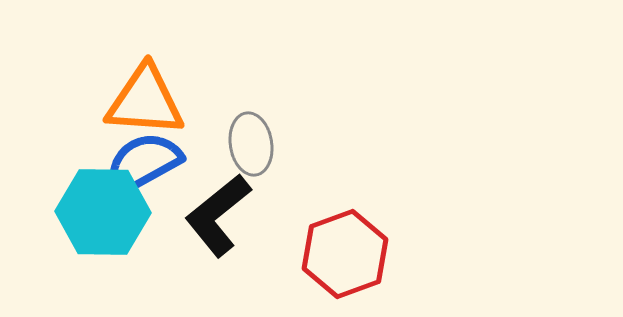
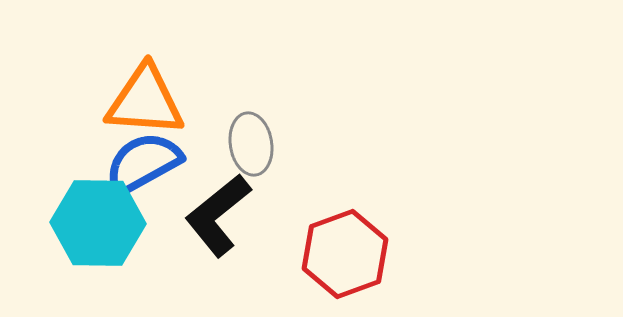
cyan hexagon: moved 5 px left, 11 px down
